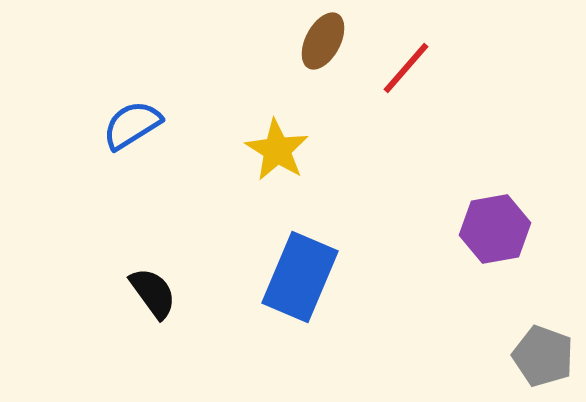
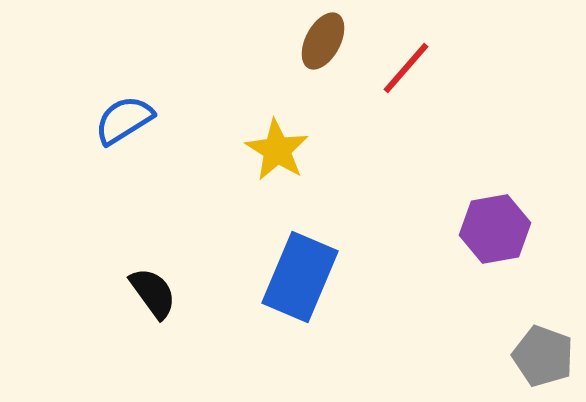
blue semicircle: moved 8 px left, 5 px up
